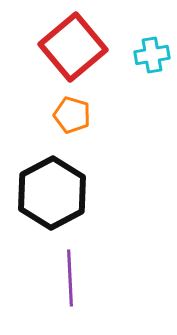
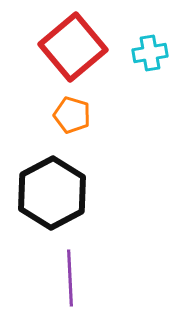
cyan cross: moved 2 px left, 2 px up
